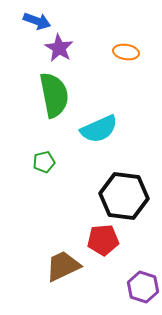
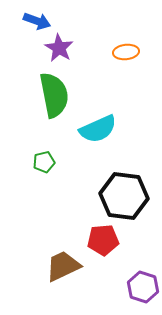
orange ellipse: rotated 15 degrees counterclockwise
cyan semicircle: moved 1 px left
